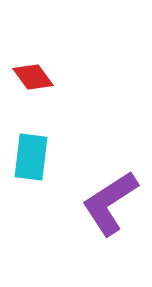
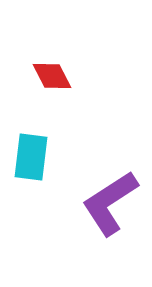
red diamond: moved 19 px right, 1 px up; rotated 9 degrees clockwise
